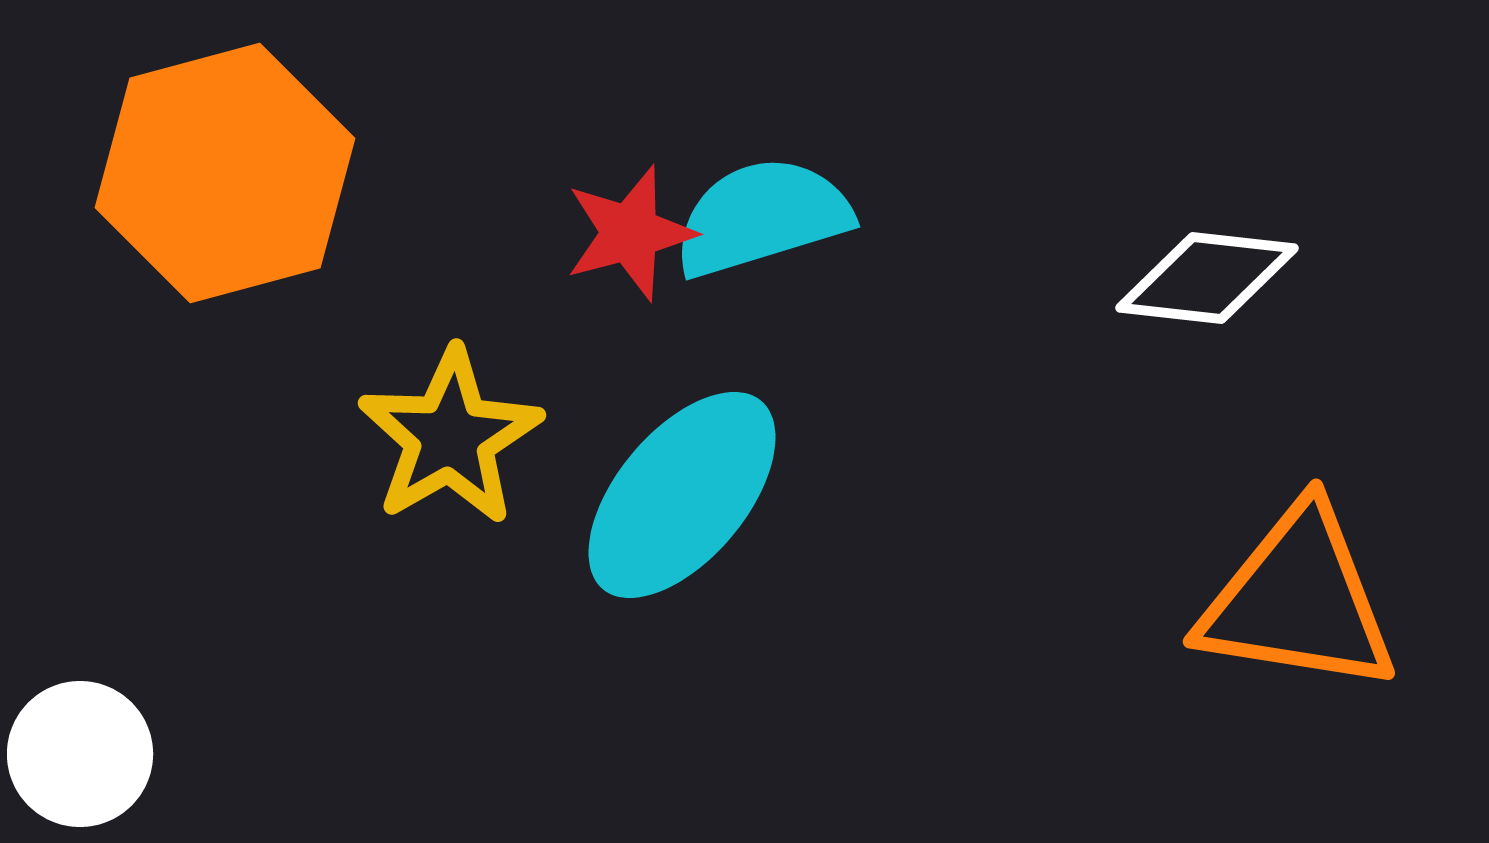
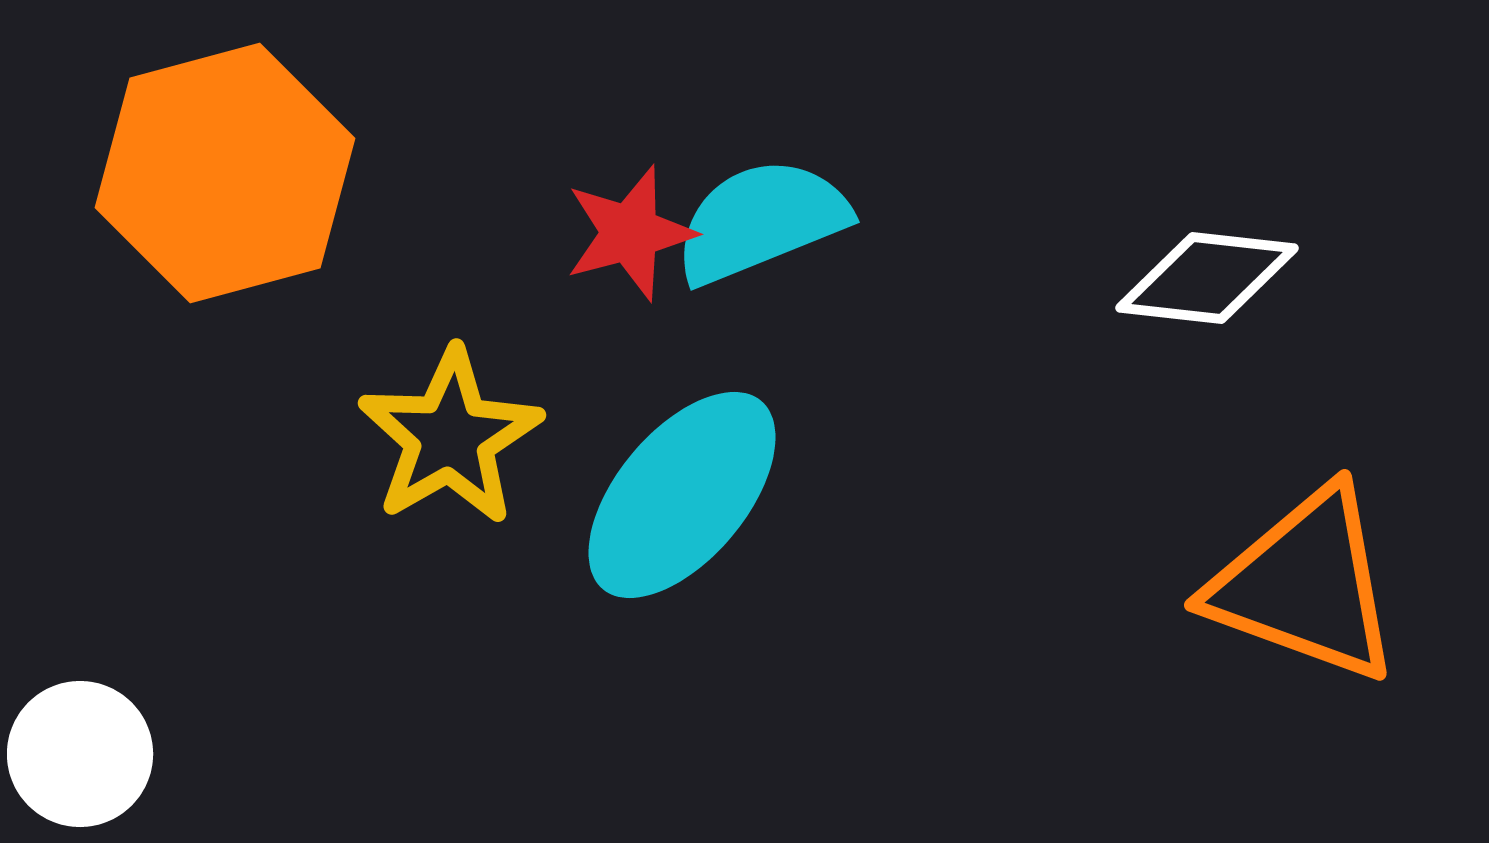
cyan semicircle: moved 1 px left, 4 px down; rotated 5 degrees counterclockwise
orange triangle: moved 7 px right, 15 px up; rotated 11 degrees clockwise
